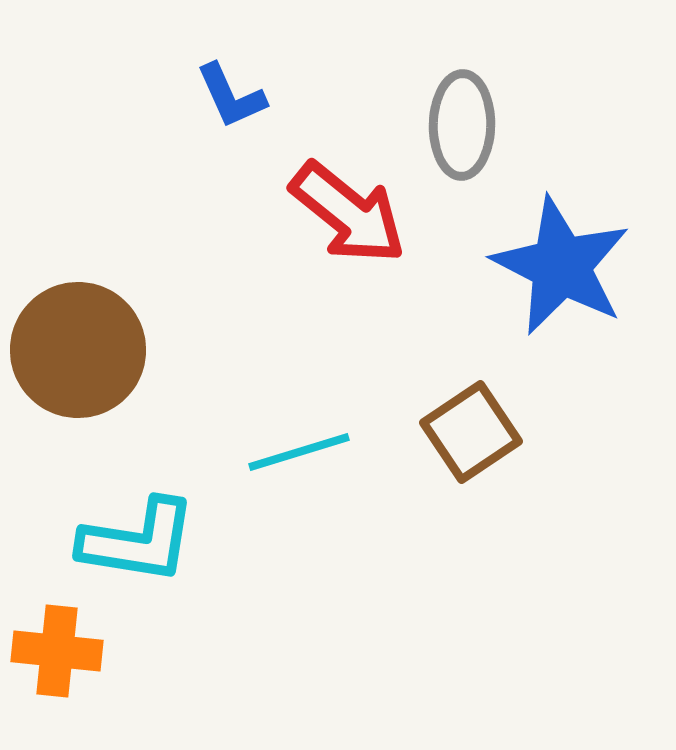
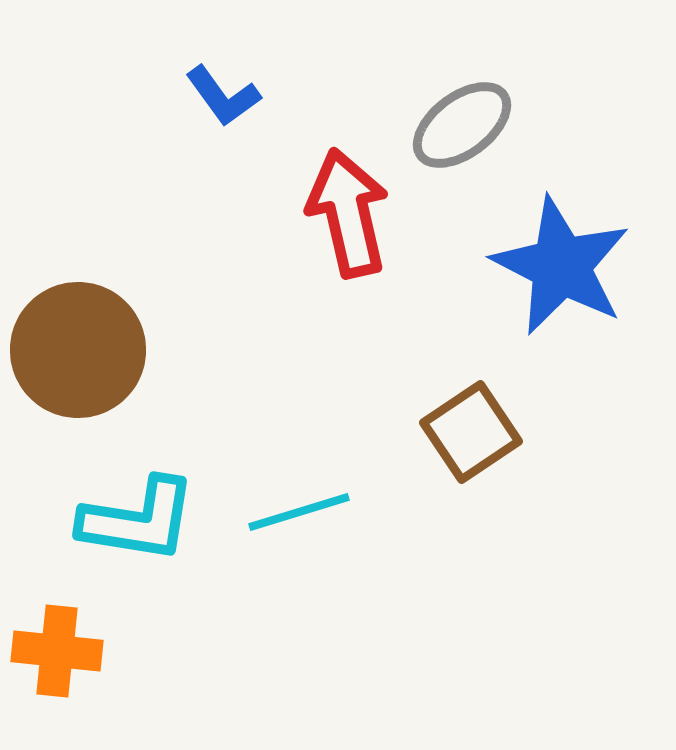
blue L-shape: moved 8 px left; rotated 12 degrees counterclockwise
gray ellipse: rotated 52 degrees clockwise
red arrow: rotated 142 degrees counterclockwise
cyan line: moved 60 px down
cyan L-shape: moved 21 px up
